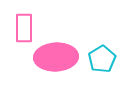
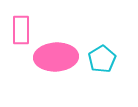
pink rectangle: moved 3 px left, 2 px down
